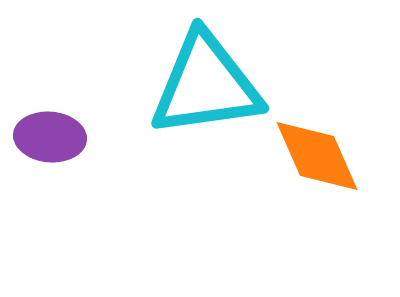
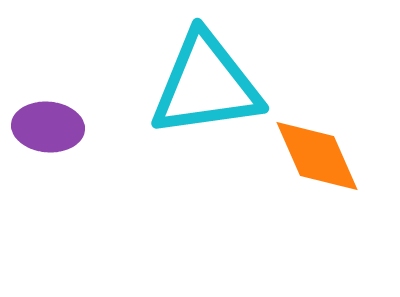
purple ellipse: moved 2 px left, 10 px up
